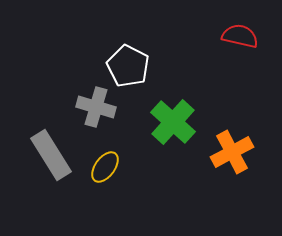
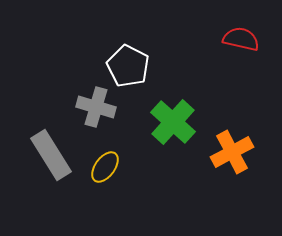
red semicircle: moved 1 px right, 3 px down
